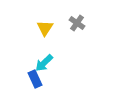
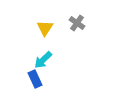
cyan arrow: moved 1 px left, 3 px up
